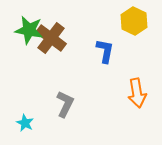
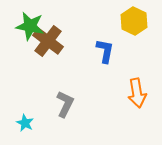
green star: moved 1 px right, 4 px up
brown cross: moved 3 px left, 3 px down
